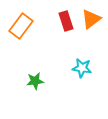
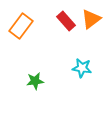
red rectangle: rotated 24 degrees counterclockwise
